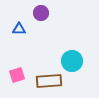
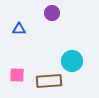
purple circle: moved 11 px right
pink square: rotated 21 degrees clockwise
